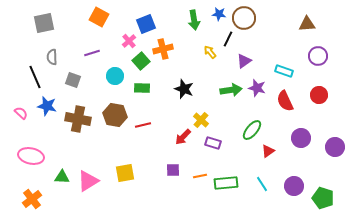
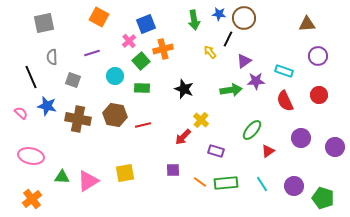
black line at (35, 77): moved 4 px left
purple star at (257, 88): moved 1 px left, 7 px up; rotated 18 degrees counterclockwise
purple rectangle at (213, 143): moved 3 px right, 8 px down
orange line at (200, 176): moved 6 px down; rotated 48 degrees clockwise
